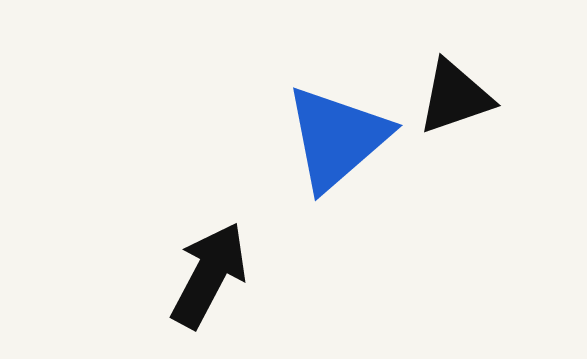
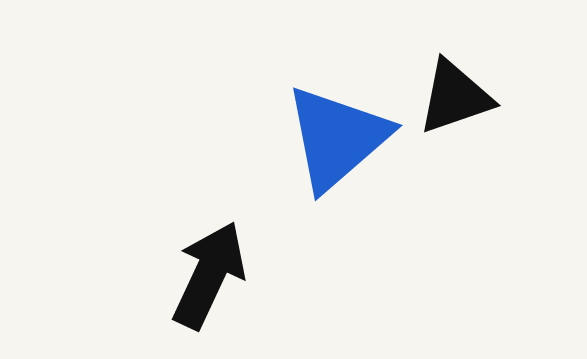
black arrow: rotated 3 degrees counterclockwise
